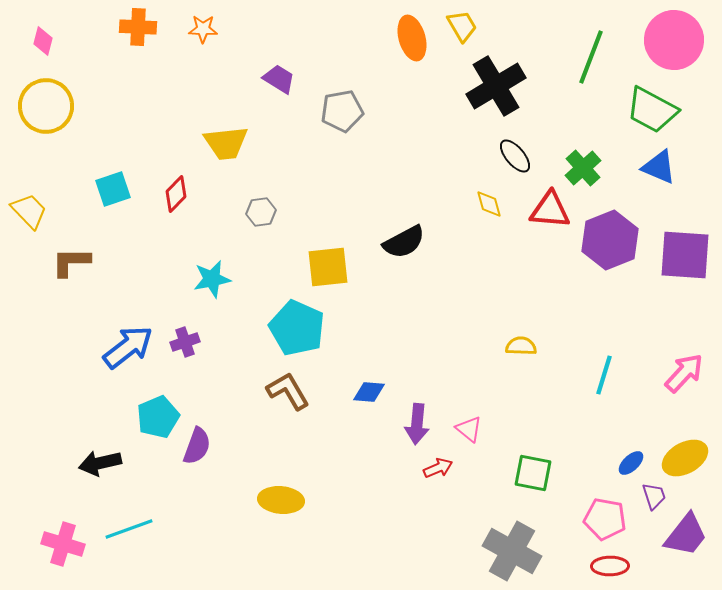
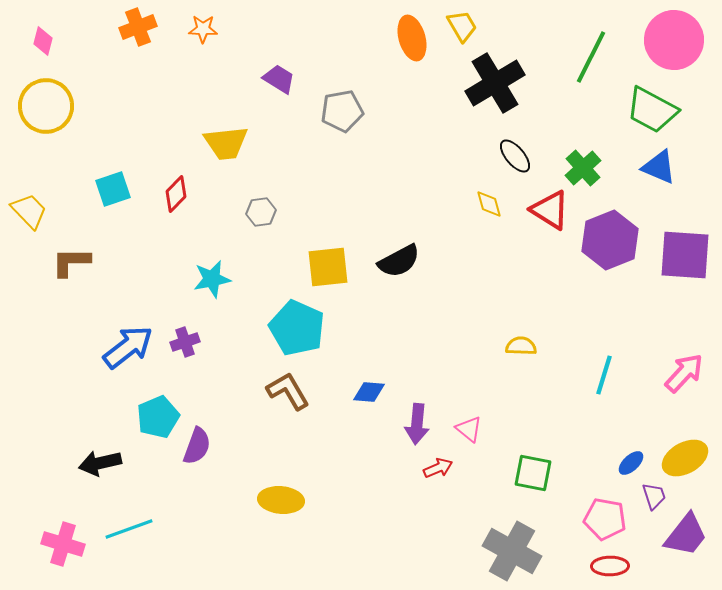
orange cross at (138, 27): rotated 24 degrees counterclockwise
green line at (591, 57): rotated 6 degrees clockwise
black cross at (496, 86): moved 1 px left, 3 px up
red triangle at (550, 210): rotated 27 degrees clockwise
black semicircle at (404, 242): moved 5 px left, 19 px down
